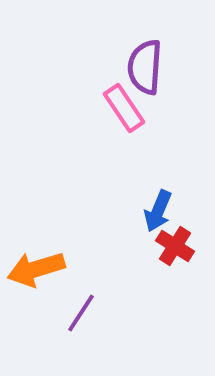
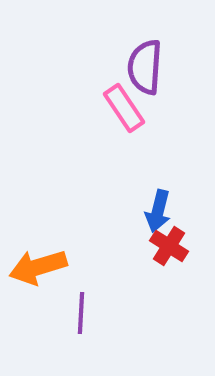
blue arrow: rotated 9 degrees counterclockwise
red cross: moved 6 px left
orange arrow: moved 2 px right, 2 px up
purple line: rotated 30 degrees counterclockwise
